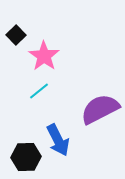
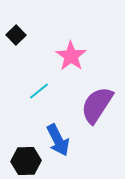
pink star: moved 27 px right
purple semicircle: moved 3 px left, 4 px up; rotated 30 degrees counterclockwise
black hexagon: moved 4 px down
